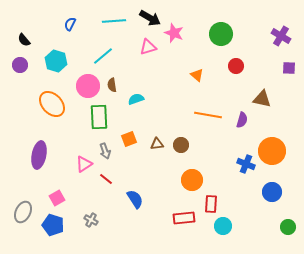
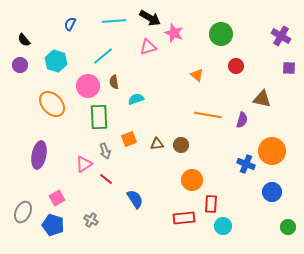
brown semicircle at (112, 85): moved 2 px right, 3 px up
